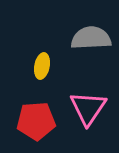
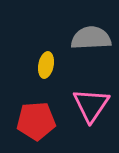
yellow ellipse: moved 4 px right, 1 px up
pink triangle: moved 3 px right, 3 px up
